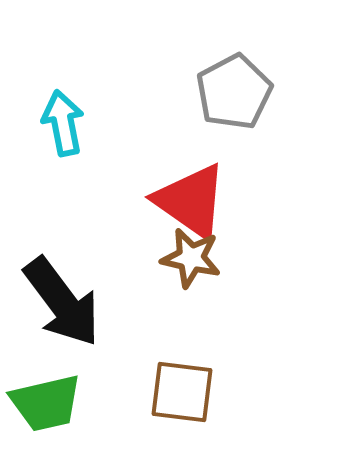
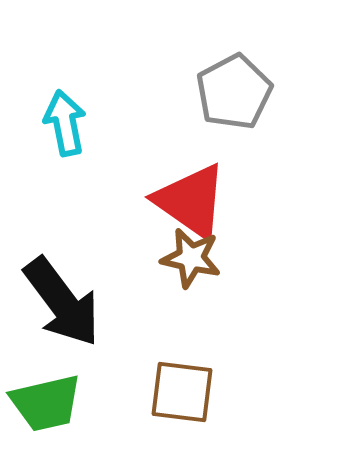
cyan arrow: moved 2 px right
